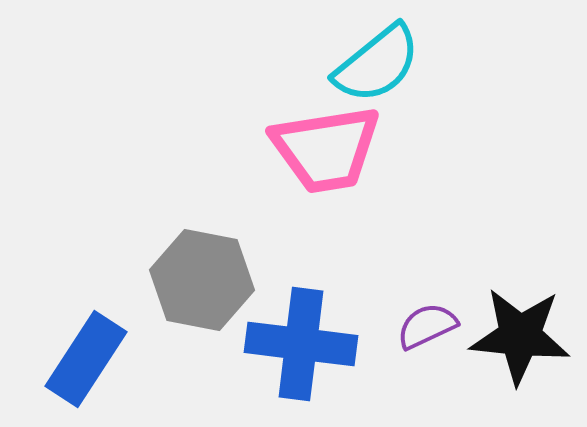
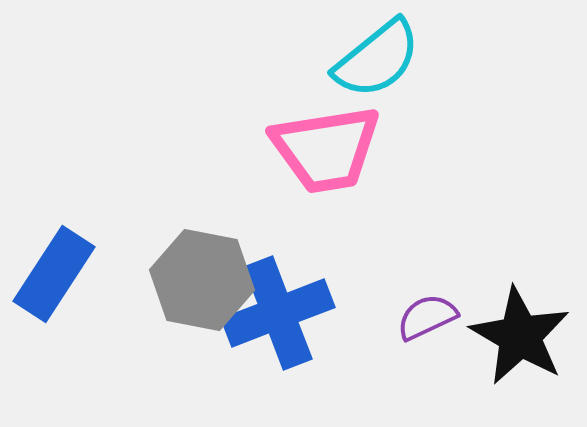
cyan semicircle: moved 5 px up
purple semicircle: moved 9 px up
black star: rotated 24 degrees clockwise
blue cross: moved 23 px left, 31 px up; rotated 28 degrees counterclockwise
blue rectangle: moved 32 px left, 85 px up
